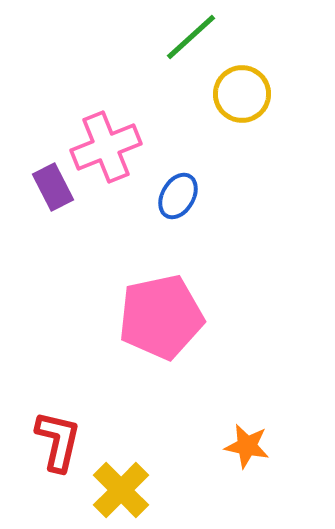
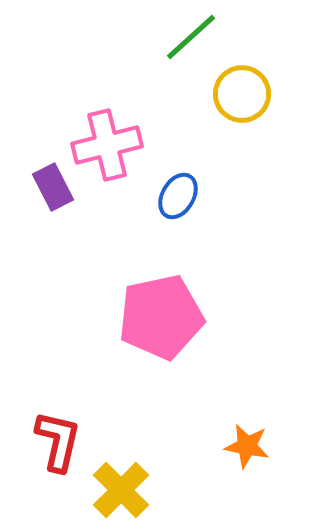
pink cross: moved 1 px right, 2 px up; rotated 8 degrees clockwise
